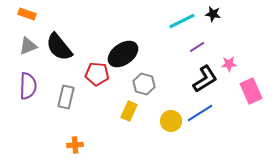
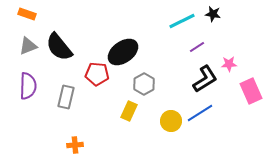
black ellipse: moved 2 px up
gray hexagon: rotated 15 degrees clockwise
